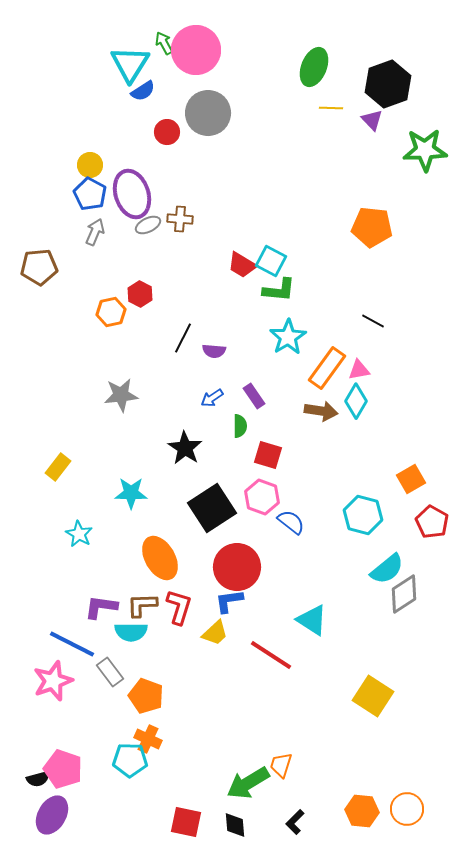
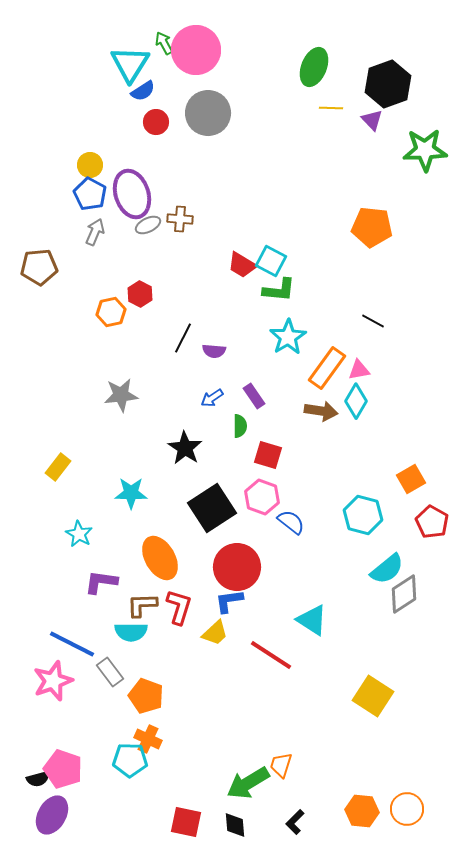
red circle at (167, 132): moved 11 px left, 10 px up
purple L-shape at (101, 607): moved 25 px up
